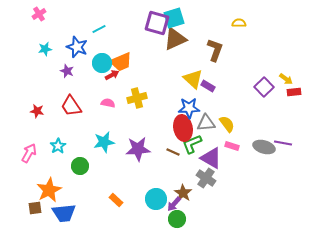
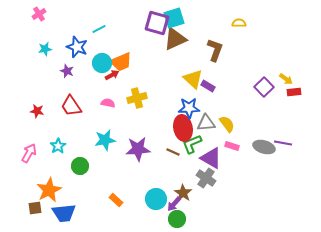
cyan star at (104, 142): moved 1 px right, 2 px up
